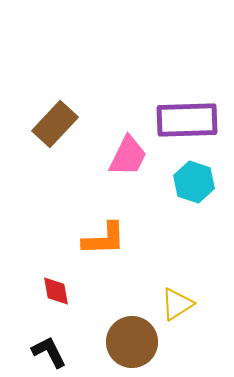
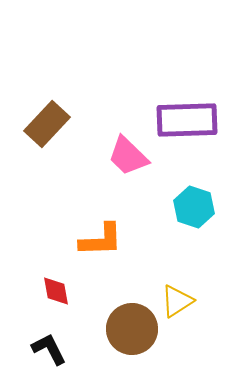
brown rectangle: moved 8 px left
pink trapezoid: rotated 108 degrees clockwise
cyan hexagon: moved 25 px down
orange L-shape: moved 3 px left, 1 px down
yellow triangle: moved 3 px up
brown circle: moved 13 px up
black L-shape: moved 3 px up
